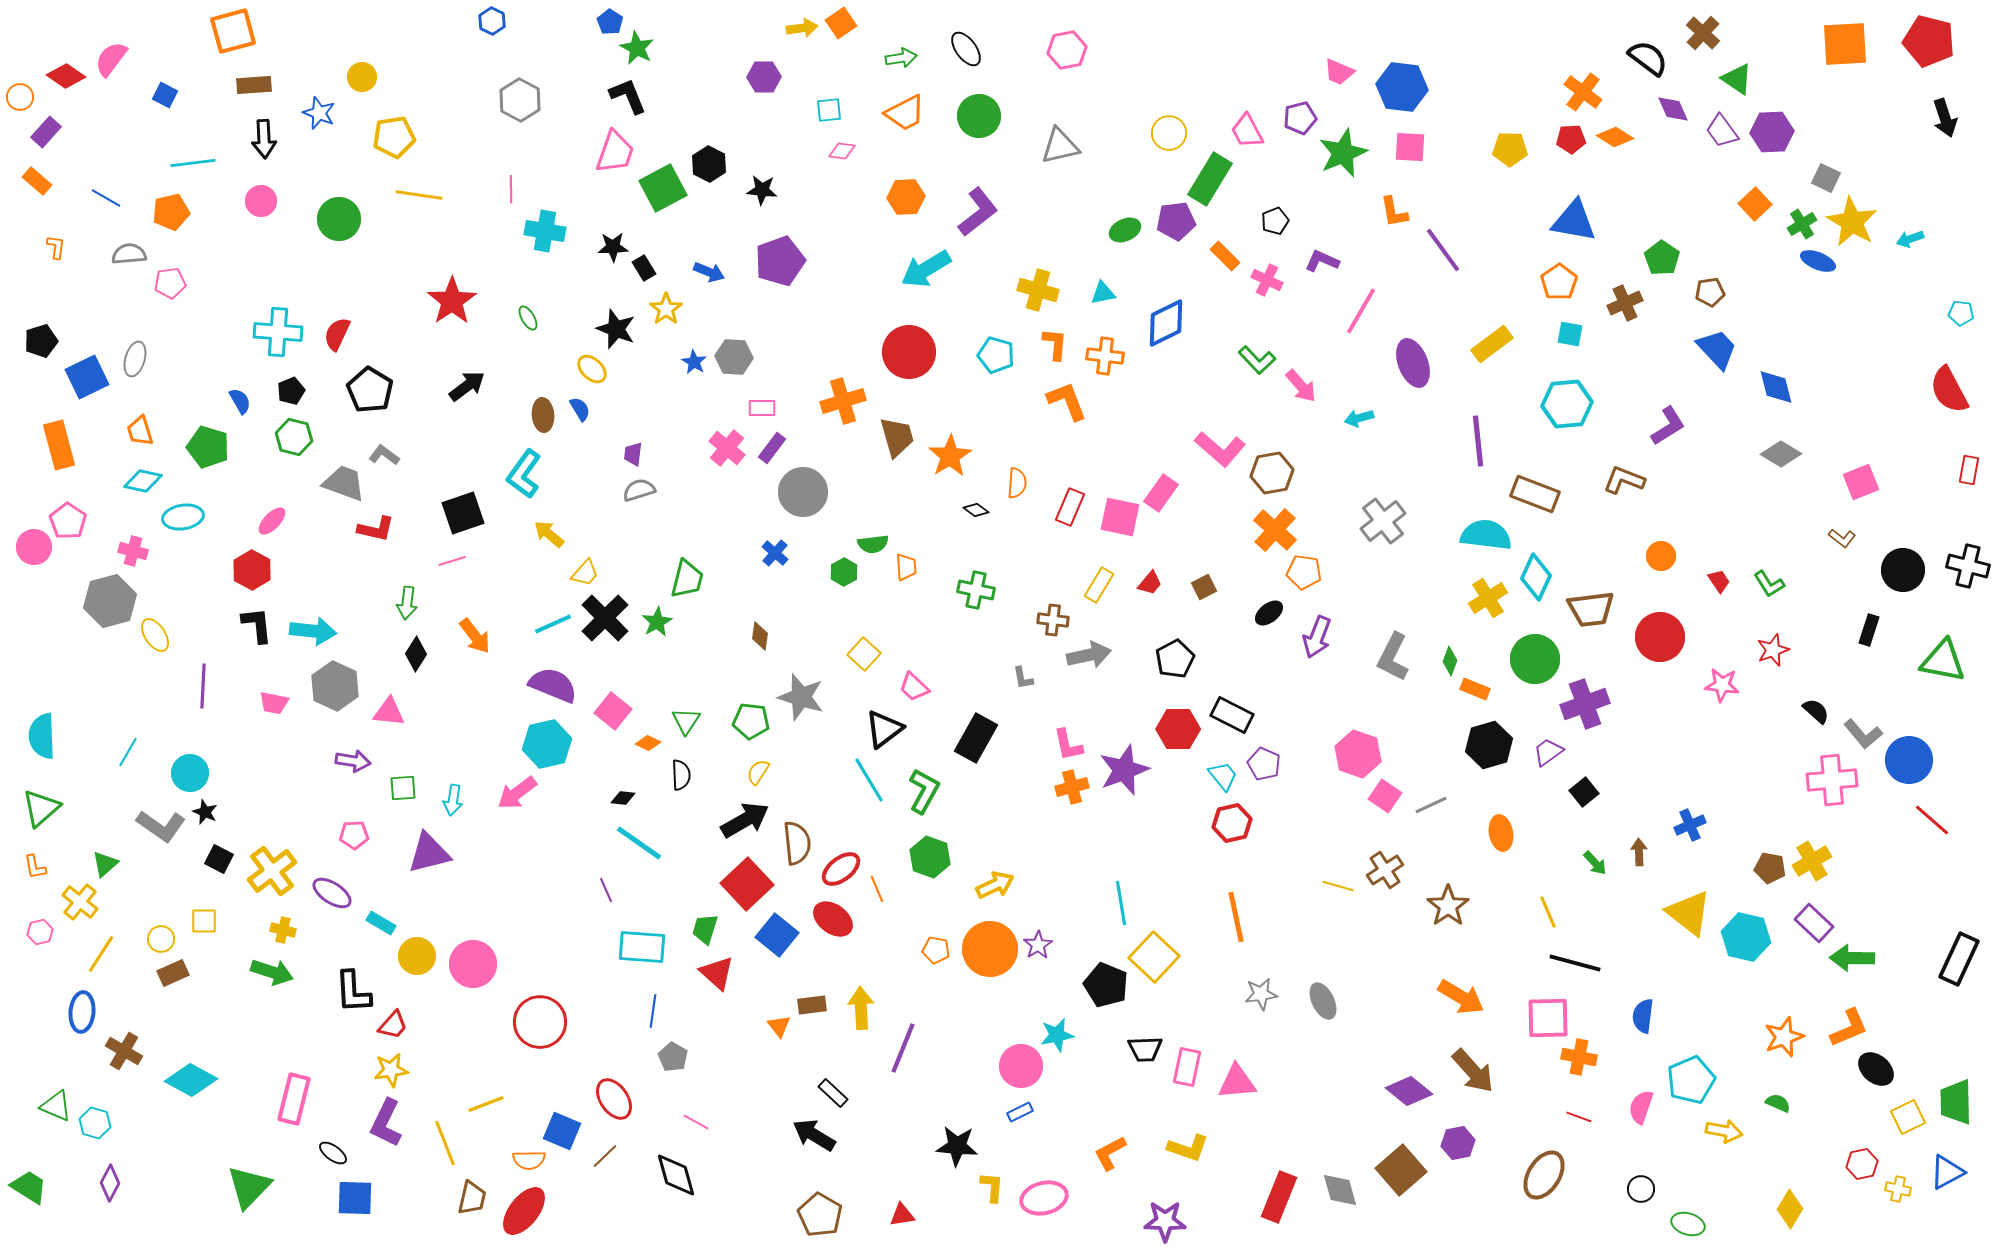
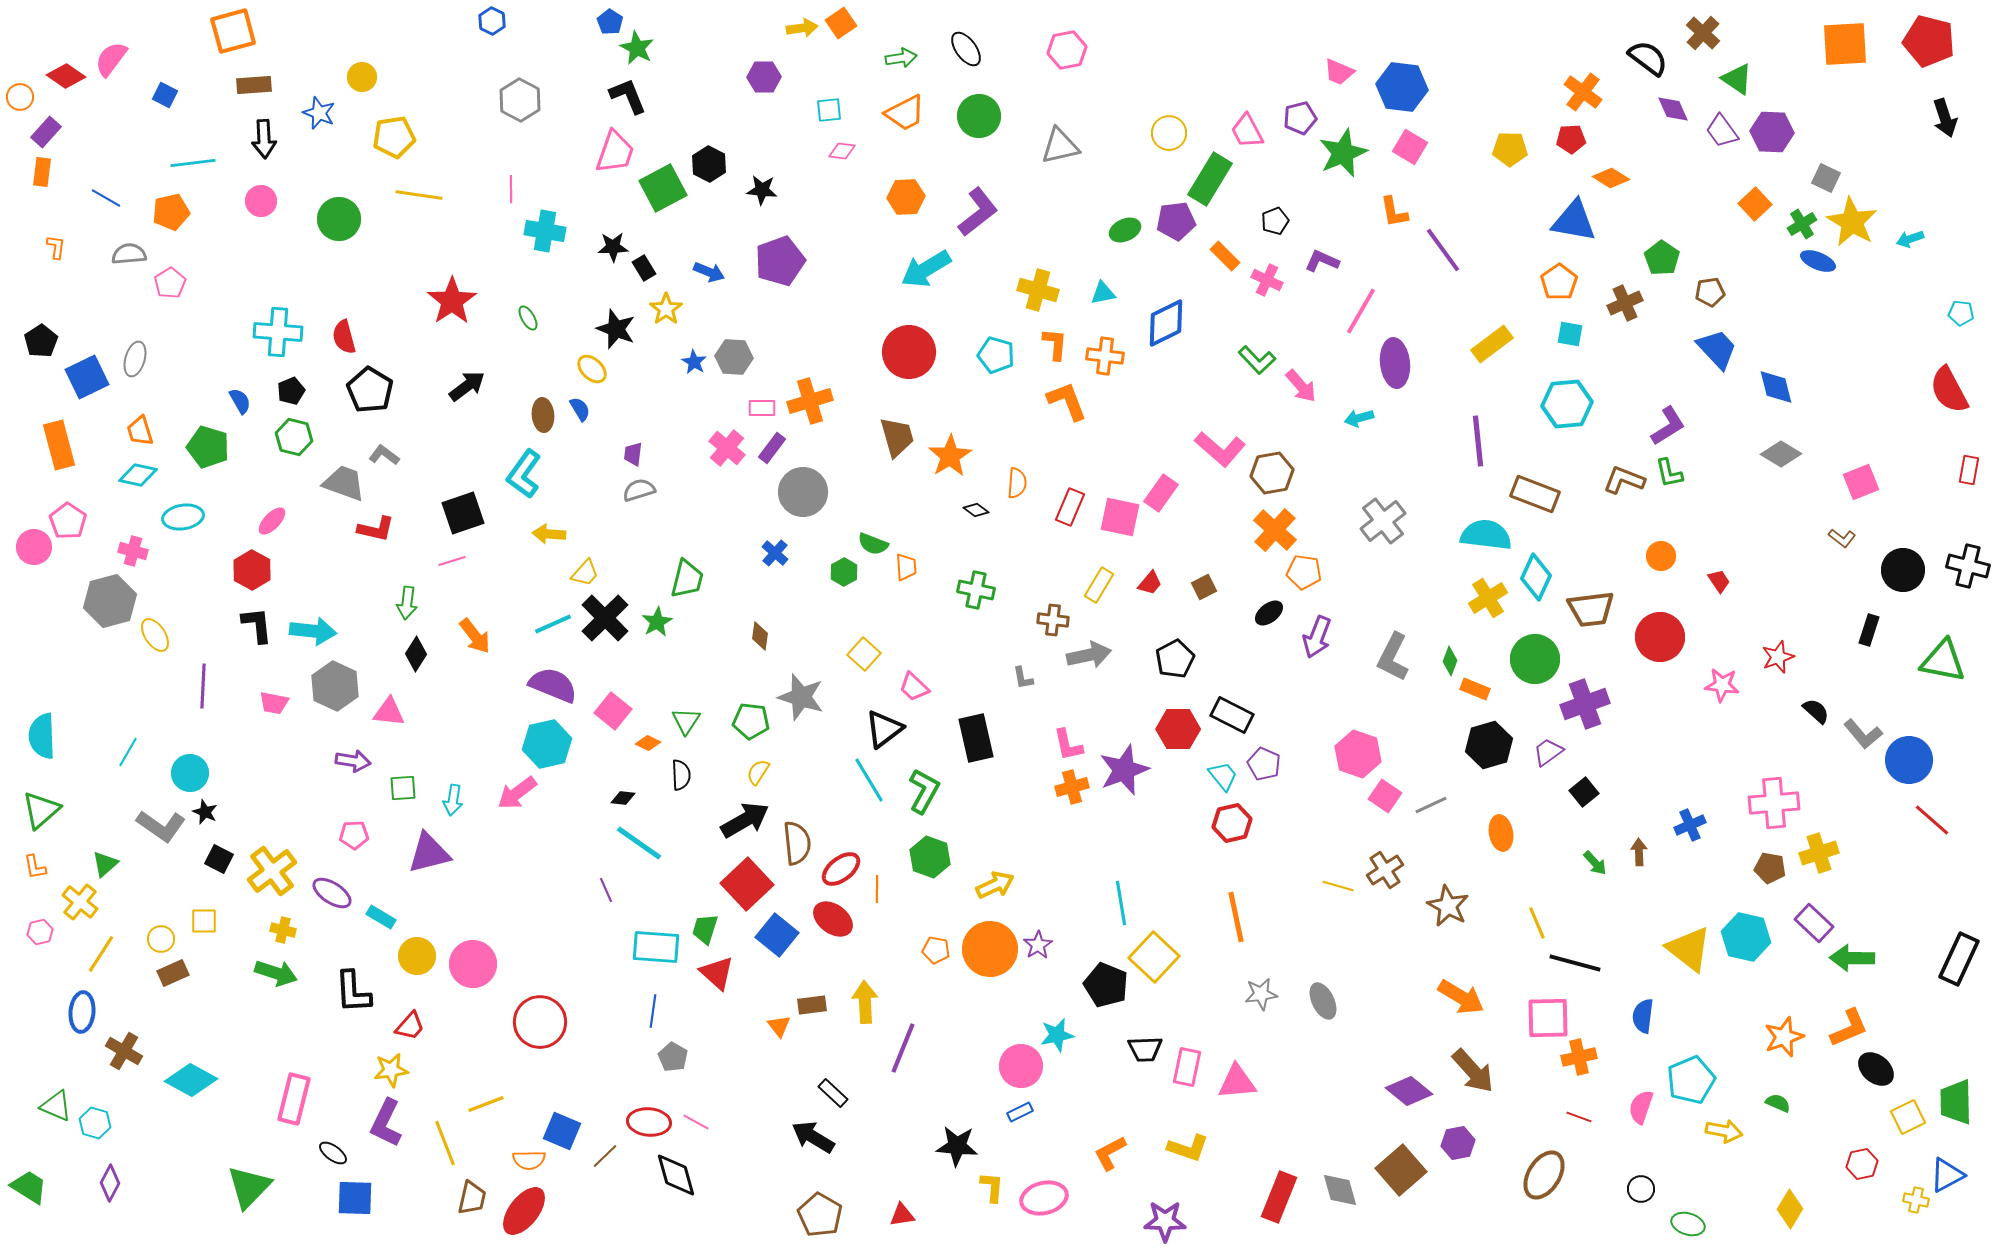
purple hexagon at (1772, 132): rotated 6 degrees clockwise
orange diamond at (1615, 137): moved 4 px left, 41 px down
pink square at (1410, 147): rotated 28 degrees clockwise
orange rectangle at (37, 181): moved 5 px right, 9 px up; rotated 56 degrees clockwise
pink pentagon at (170, 283): rotated 24 degrees counterclockwise
red semicircle at (337, 334): moved 7 px right, 3 px down; rotated 40 degrees counterclockwise
black pentagon at (41, 341): rotated 16 degrees counterclockwise
purple ellipse at (1413, 363): moved 18 px left; rotated 15 degrees clockwise
orange cross at (843, 401): moved 33 px left
cyan diamond at (143, 481): moved 5 px left, 6 px up
yellow arrow at (549, 534): rotated 36 degrees counterclockwise
green semicircle at (873, 544): rotated 28 degrees clockwise
green L-shape at (1769, 584): moved 100 px left, 111 px up; rotated 20 degrees clockwise
red star at (1773, 650): moved 5 px right, 7 px down
black rectangle at (976, 738): rotated 42 degrees counterclockwise
pink cross at (1832, 780): moved 58 px left, 23 px down
green triangle at (41, 808): moved 2 px down
yellow cross at (1812, 861): moved 7 px right, 8 px up; rotated 12 degrees clockwise
orange line at (877, 889): rotated 24 degrees clockwise
brown star at (1448, 906): rotated 9 degrees counterclockwise
yellow line at (1548, 912): moved 11 px left, 11 px down
yellow triangle at (1689, 913): moved 36 px down
cyan rectangle at (381, 923): moved 6 px up
cyan rectangle at (642, 947): moved 14 px right
green arrow at (272, 972): moved 4 px right, 1 px down
yellow arrow at (861, 1008): moved 4 px right, 6 px up
red trapezoid at (393, 1025): moved 17 px right, 1 px down
orange cross at (1579, 1057): rotated 24 degrees counterclockwise
red ellipse at (614, 1099): moved 35 px right, 23 px down; rotated 51 degrees counterclockwise
black arrow at (814, 1135): moved 1 px left, 2 px down
blue triangle at (1947, 1172): moved 3 px down
yellow cross at (1898, 1189): moved 18 px right, 11 px down
